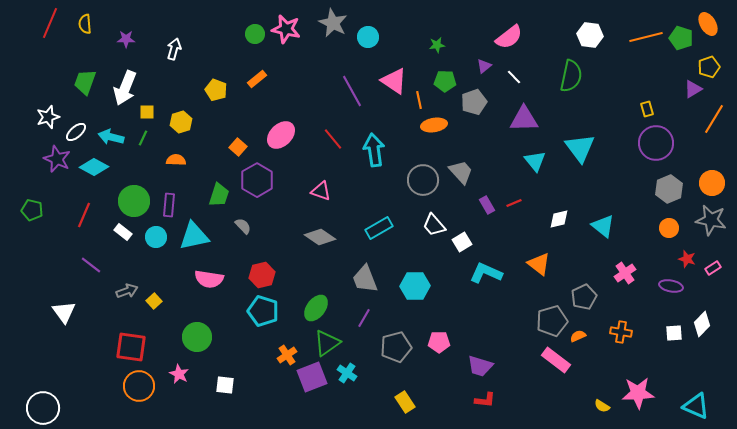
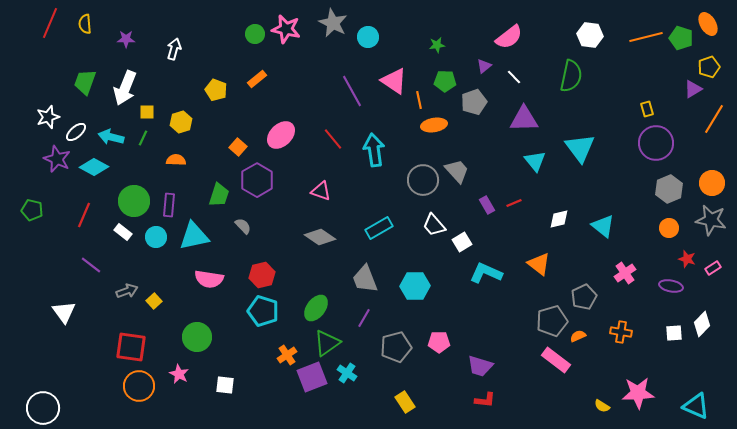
gray trapezoid at (461, 172): moved 4 px left, 1 px up
